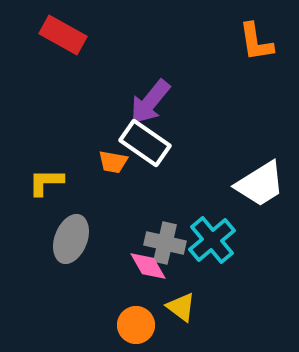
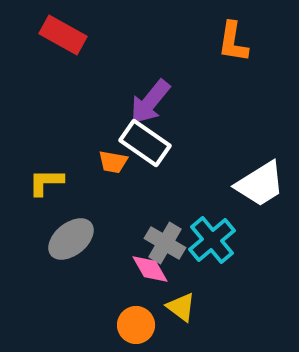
orange L-shape: moved 23 px left; rotated 18 degrees clockwise
gray ellipse: rotated 30 degrees clockwise
gray cross: rotated 18 degrees clockwise
pink diamond: moved 2 px right, 3 px down
